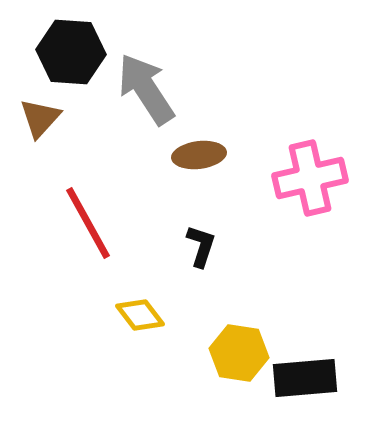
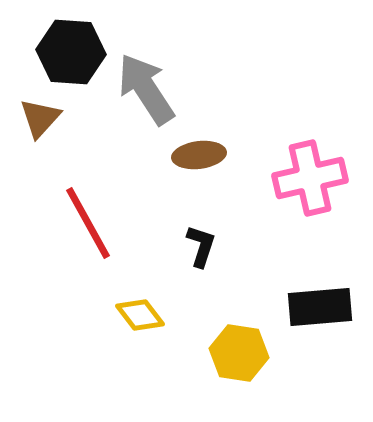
black rectangle: moved 15 px right, 71 px up
